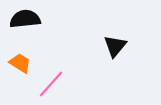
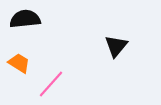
black triangle: moved 1 px right
orange trapezoid: moved 1 px left
